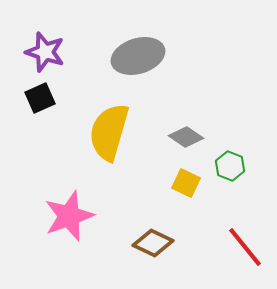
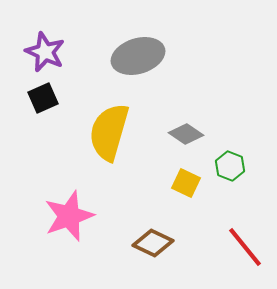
purple star: rotated 6 degrees clockwise
black square: moved 3 px right
gray diamond: moved 3 px up
